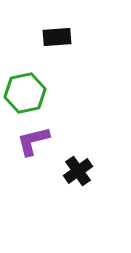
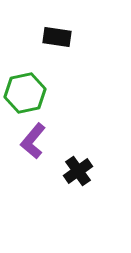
black rectangle: rotated 12 degrees clockwise
purple L-shape: rotated 36 degrees counterclockwise
